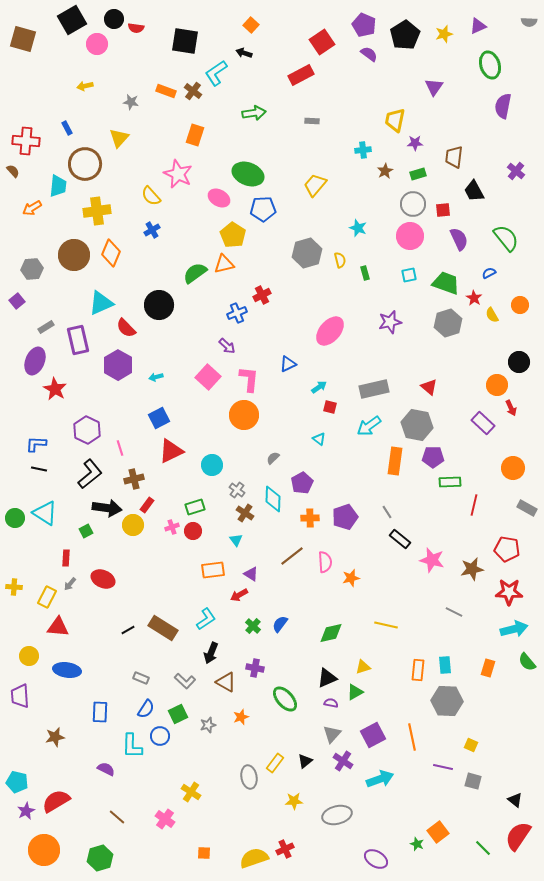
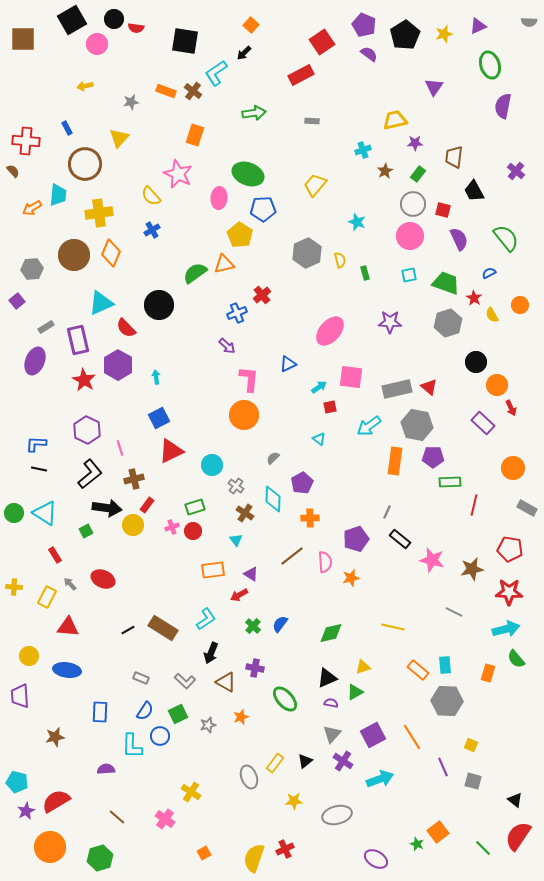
brown square at (23, 39): rotated 16 degrees counterclockwise
black arrow at (244, 53): rotated 63 degrees counterclockwise
gray star at (131, 102): rotated 21 degrees counterclockwise
yellow trapezoid at (395, 120): rotated 65 degrees clockwise
cyan cross at (363, 150): rotated 14 degrees counterclockwise
green rectangle at (418, 174): rotated 35 degrees counterclockwise
cyan trapezoid at (58, 186): moved 9 px down
pink ellipse at (219, 198): rotated 65 degrees clockwise
red square at (443, 210): rotated 21 degrees clockwise
yellow cross at (97, 211): moved 2 px right, 2 px down
cyan star at (358, 228): moved 1 px left, 6 px up
yellow pentagon at (233, 235): moved 7 px right
gray hexagon at (307, 253): rotated 8 degrees counterclockwise
red cross at (262, 295): rotated 12 degrees counterclockwise
purple star at (390, 322): rotated 15 degrees clockwise
black circle at (519, 362): moved 43 px left
cyan arrow at (156, 377): rotated 96 degrees clockwise
pink square at (208, 377): moved 143 px right; rotated 35 degrees counterclockwise
red star at (55, 389): moved 29 px right, 9 px up
gray rectangle at (374, 389): moved 23 px right
red square at (330, 407): rotated 24 degrees counterclockwise
gray cross at (237, 490): moved 1 px left, 4 px up
gray line at (387, 512): rotated 56 degrees clockwise
purple pentagon at (345, 517): moved 11 px right, 22 px down
green circle at (15, 518): moved 1 px left, 5 px up
red pentagon at (507, 549): moved 3 px right
red rectangle at (66, 558): moved 11 px left, 3 px up; rotated 35 degrees counterclockwise
gray arrow at (70, 584): rotated 96 degrees clockwise
yellow line at (386, 625): moved 7 px right, 2 px down
red triangle at (58, 627): moved 10 px right
cyan arrow at (514, 629): moved 8 px left
green semicircle at (527, 662): moved 11 px left, 3 px up
orange rectangle at (488, 668): moved 5 px down
orange rectangle at (418, 670): rotated 55 degrees counterclockwise
blue semicircle at (146, 709): moved 1 px left, 2 px down
orange line at (412, 737): rotated 20 degrees counterclockwise
purple line at (443, 767): rotated 54 degrees clockwise
purple semicircle at (106, 769): rotated 30 degrees counterclockwise
gray ellipse at (249, 777): rotated 10 degrees counterclockwise
orange circle at (44, 850): moved 6 px right, 3 px up
orange square at (204, 853): rotated 32 degrees counterclockwise
yellow semicircle at (254, 858): rotated 52 degrees counterclockwise
